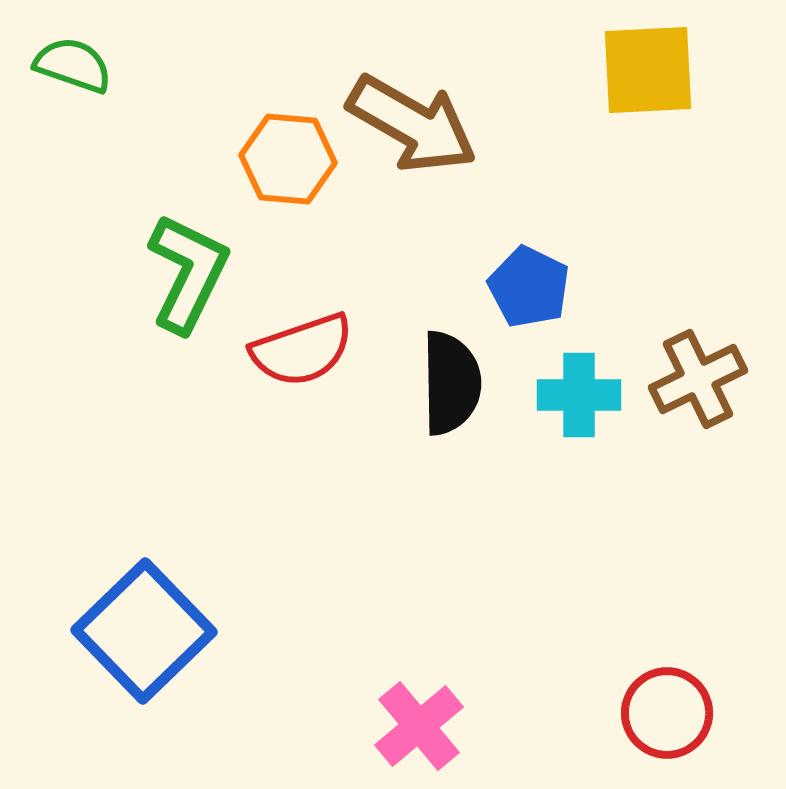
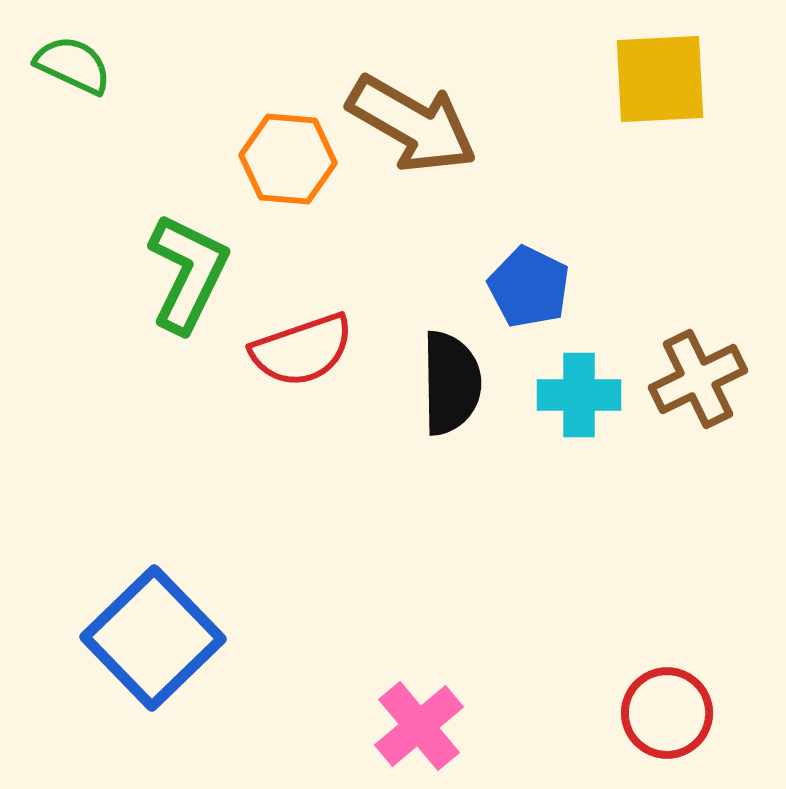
green semicircle: rotated 6 degrees clockwise
yellow square: moved 12 px right, 9 px down
blue square: moved 9 px right, 7 px down
